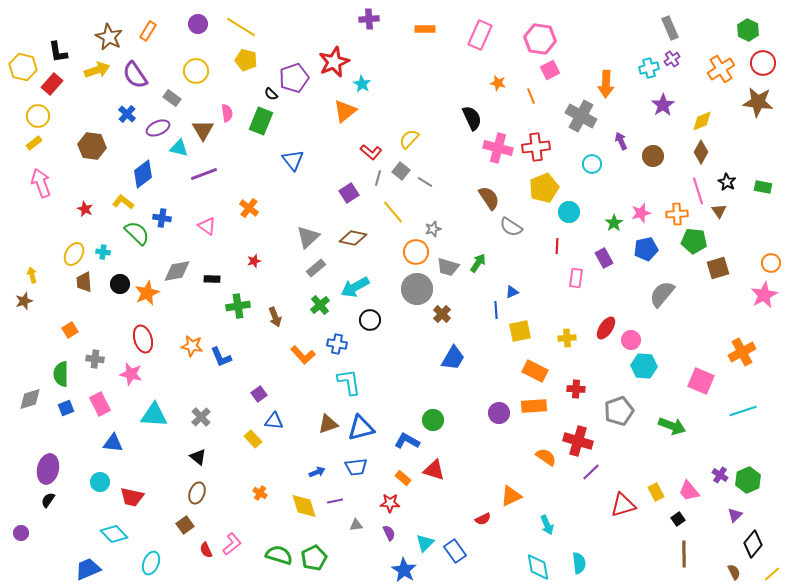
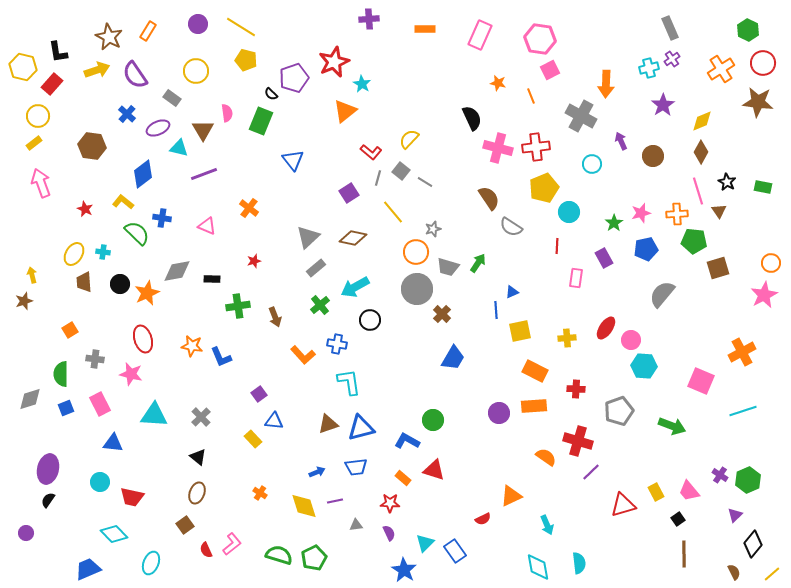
pink triangle at (207, 226): rotated 12 degrees counterclockwise
purple circle at (21, 533): moved 5 px right
